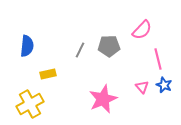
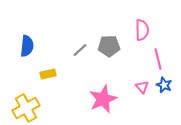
pink semicircle: rotated 45 degrees counterclockwise
gray line: rotated 21 degrees clockwise
yellow cross: moved 4 px left, 4 px down
